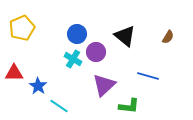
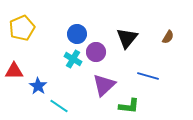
black triangle: moved 2 px right, 2 px down; rotated 30 degrees clockwise
red triangle: moved 2 px up
